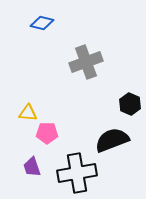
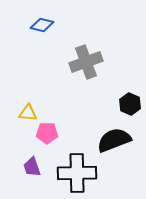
blue diamond: moved 2 px down
black semicircle: moved 2 px right
black cross: rotated 9 degrees clockwise
